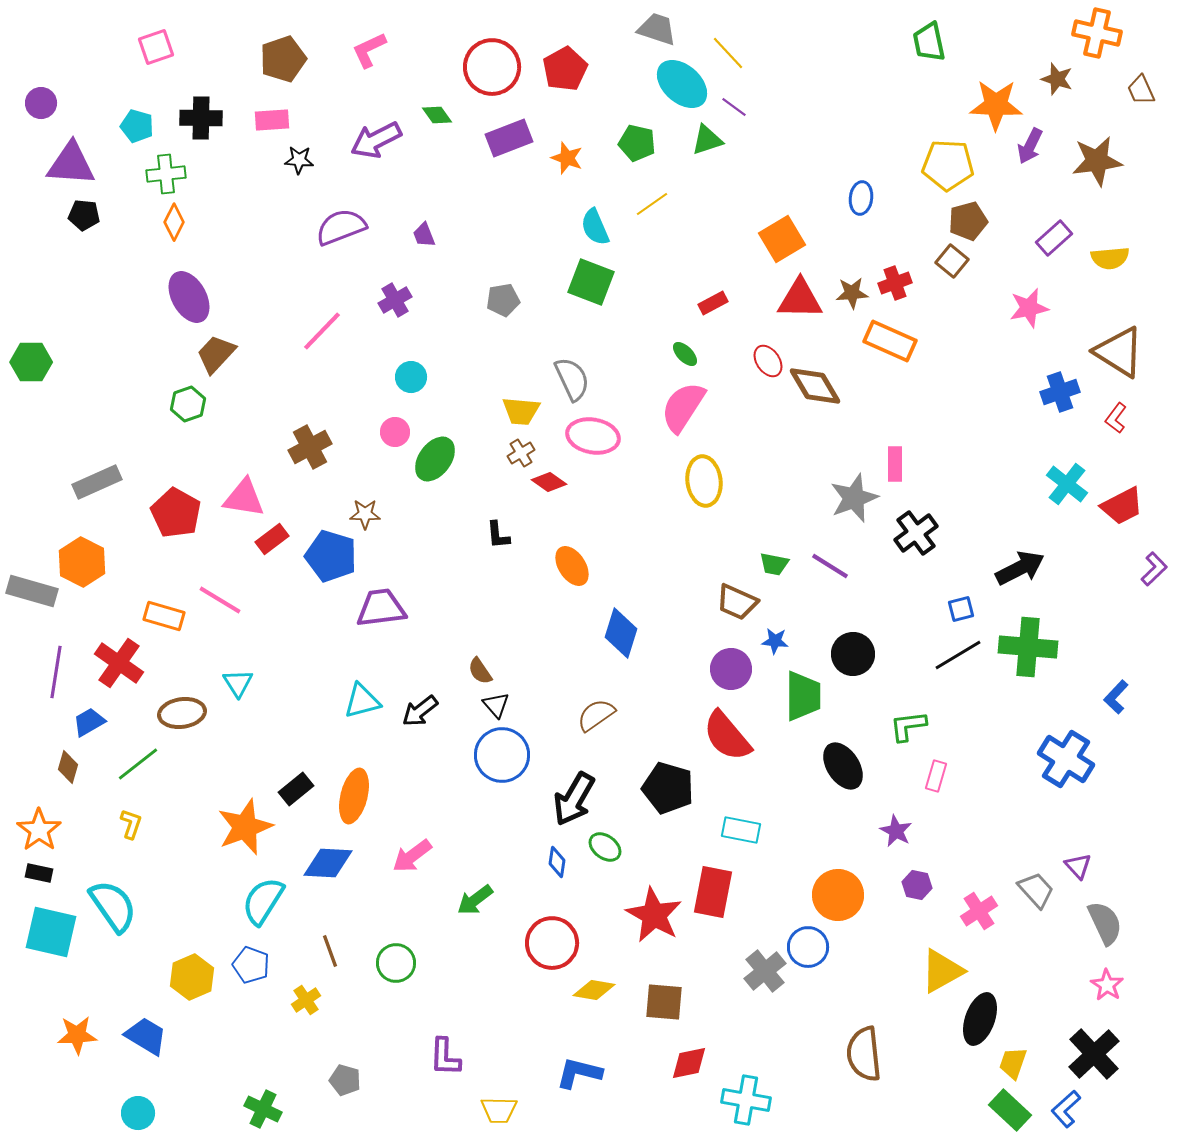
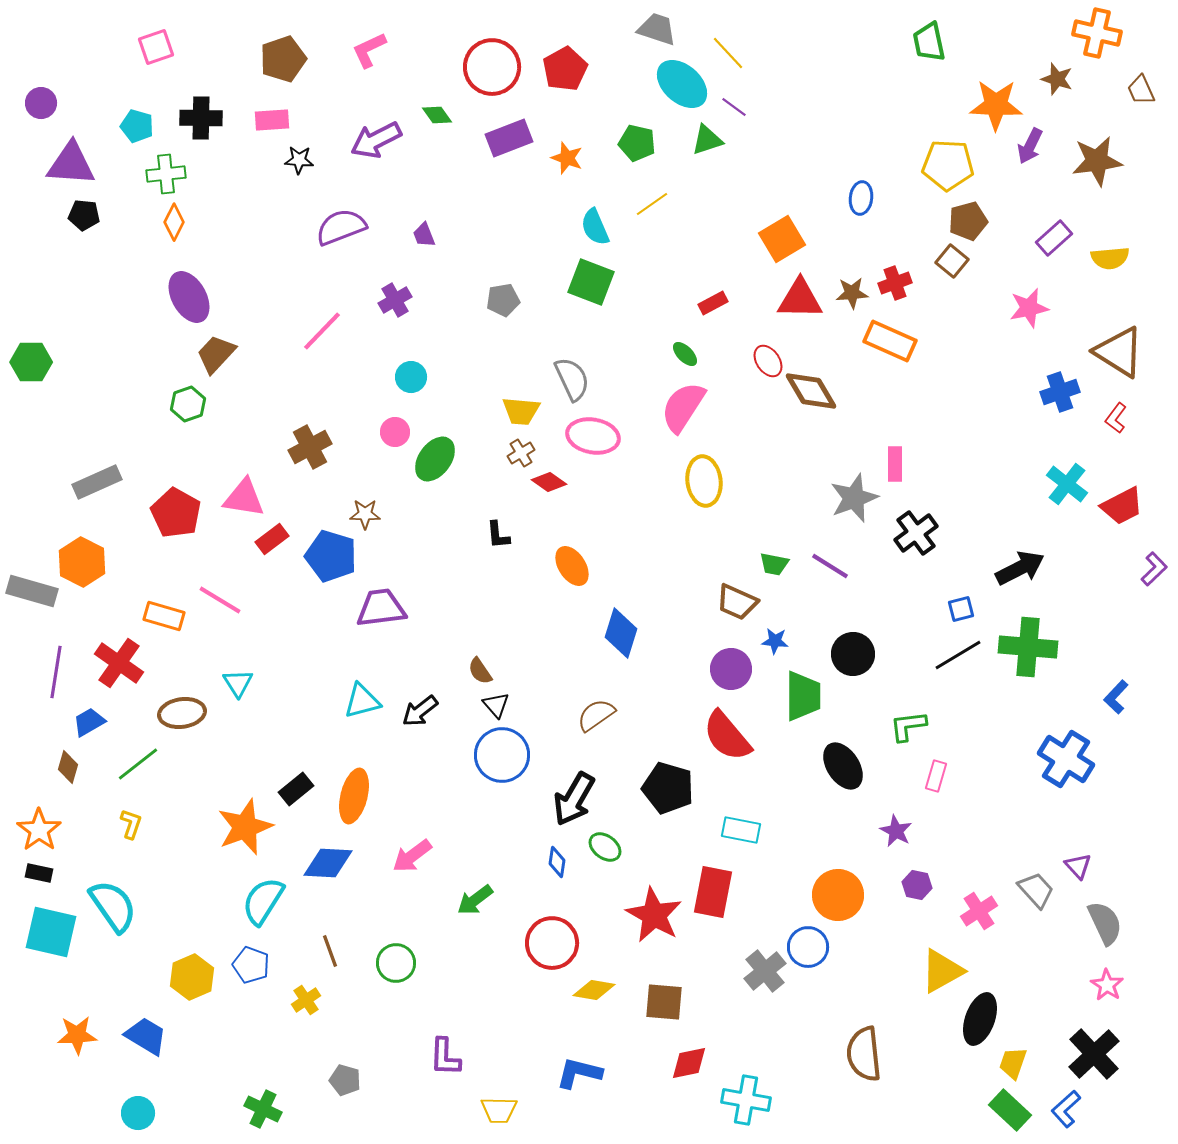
brown diamond at (815, 386): moved 4 px left, 5 px down
